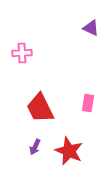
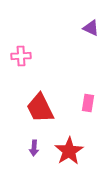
pink cross: moved 1 px left, 3 px down
purple arrow: moved 1 px left, 1 px down; rotated 21 degrees counterclockwise
red star: rotated 16 degrees clockwise
